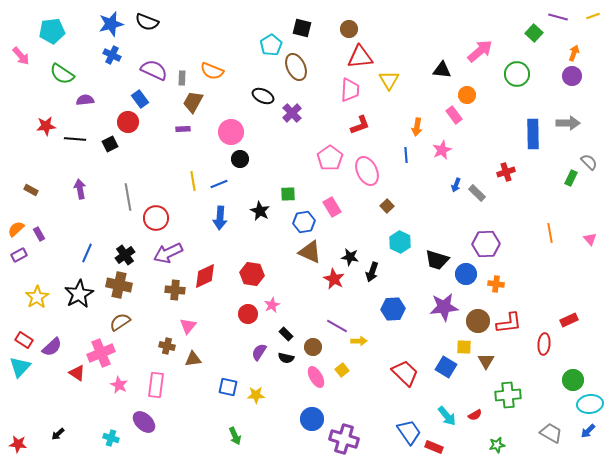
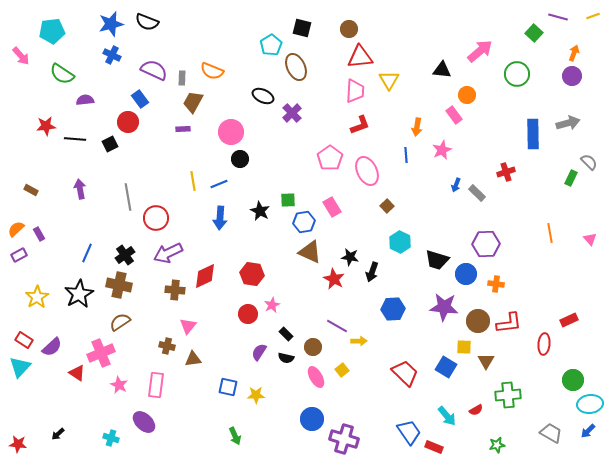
pink trapezoid at (350, 90): moved 5 px right, 1 px down
gray arrow at (568, 123): rotated 15 degrees counterclockwise
green square at (288, 194): moved 6 px down
purple star at (444, 307): rotated 12 degrees clockwise
red semicircle at (475, 415): moved 1 px right, 5 px up
